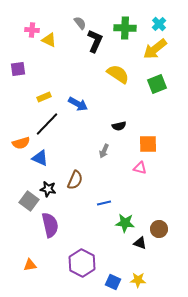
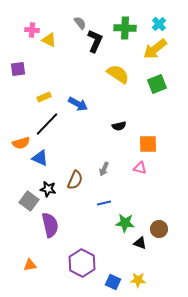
gray arrow: moved 18 px down
